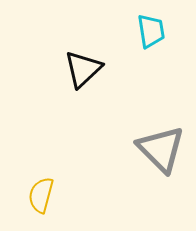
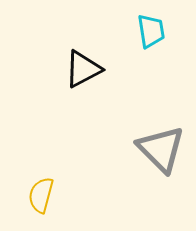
black triangle: rotated 15 degrees clockwise
